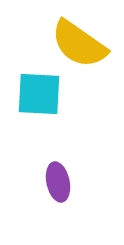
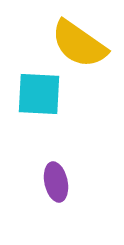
purple ellipse: moved 2 px left
